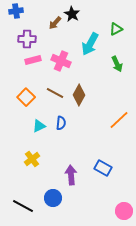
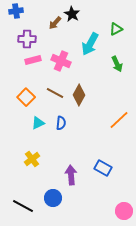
cyan triangle: moved 1 px left, 3 px up
